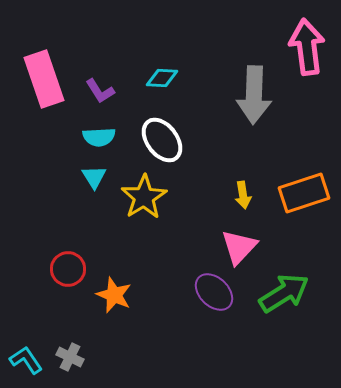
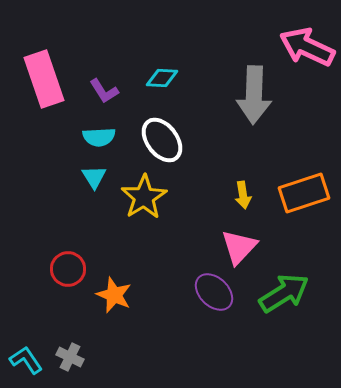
pink arrow: rotated 58 degrees counterclockwise
purple L-shape: moved 4 px right
